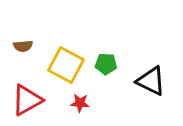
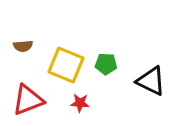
yellow square: rotated 6 degrees counterclockwise
red triangle: moved 1 px right; rotated 8 degrees clockwise
